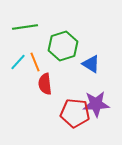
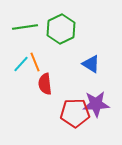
green hexagon: moved 2 px left, 17 px up; rotated 8 degrees counterclockwise
cyan line: moved 3 px right, 2 px down
red pentagon: rotated 8 degrees counterclockwise
